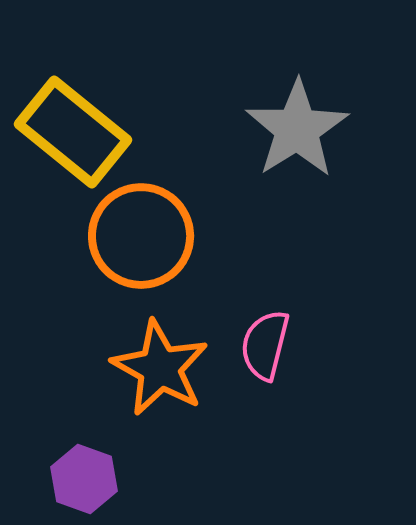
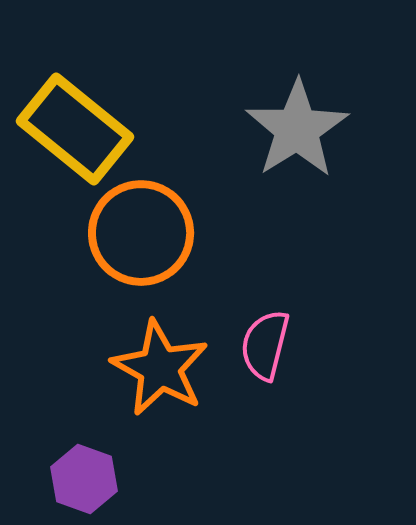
yellow rectangle: moved 2 px right, 3 px up
orange circle: moved 3 px up
